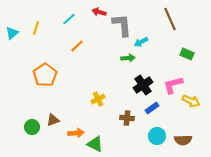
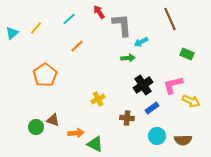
red arrow: rotated 40 degrees clockwise
yellow line: rotated 24 degrees clockwise
brown triangle: rotated 40 degrees clockwise
green circle: moved 4 px right
